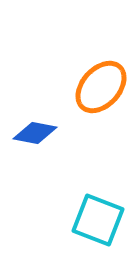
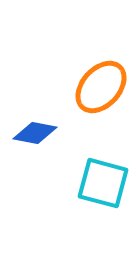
cyan square: moved 5 px right, 37 px up; rotated 6 degrees counterclockwise
